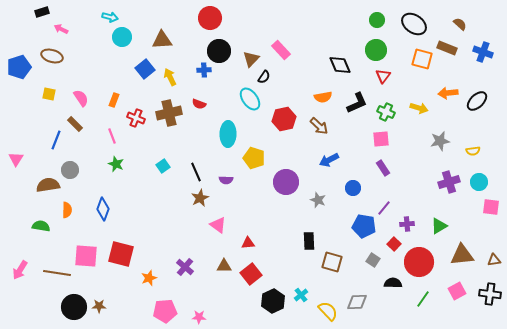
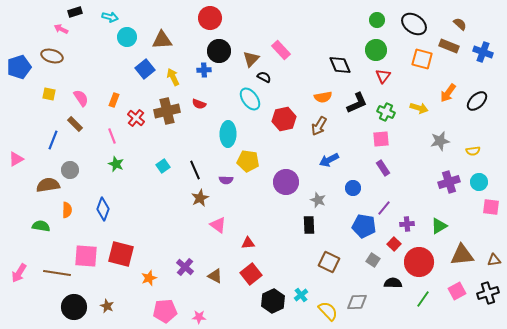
black rectangle at (42, 12): moved 33 px right
cyan circle at (122, 37): moved 5 px right
brown rectangle at (447, 48): moved 2 px right, 2 px up
yellow arrow at (170, 77): moved 3 px right
black semicircle at (264, 77): rotated 96 degrees counterclockwise
orange arrow at (448, 93): rotated 48 degrees counterclockwise
brown cross at (169, 113): moved 2 px left, 2 px up
red cross at (136, 118): rotated 18 degrees clockwise
brown arrow at (319, 126): rotated 78 degrees clockwise
blue line at (56, 140): moved 3 px left
yellow pentagon at (254, 158): moved 6 px left, 3 px down; rotated 10 degrees counterclockwise
pink triangle at (16, 159): rotated 28 degrees clockwise
black line at (196, 172): moved 1 px left, 2 px up
black rectangle at (309, 241): moved 16 px up
brown square at (332, 262): moved 3 px left; rotated 10 degrees clockwise
brown triangle at (224, 266): moved 9 px left, 10 px down; rotated 28 degrees clockwise
pink arrow at (20, 270): moved 1 px left, 3 px down
black cross at (490, 294): moved 2 px left, 1 px up; rotated 25 degrees counterclockwise
brown star at (99, 306): moved 8 px right; rotated 24 degrees clockwise
